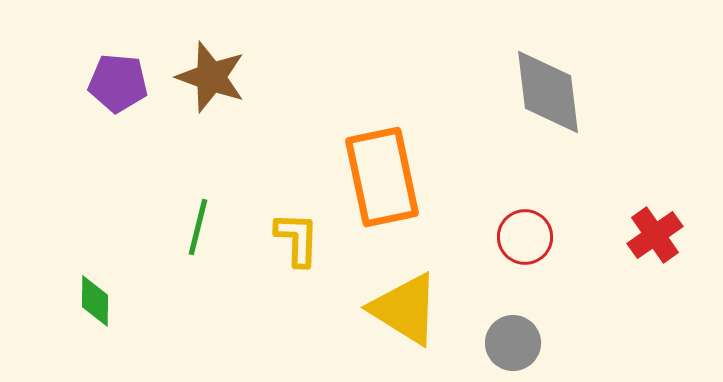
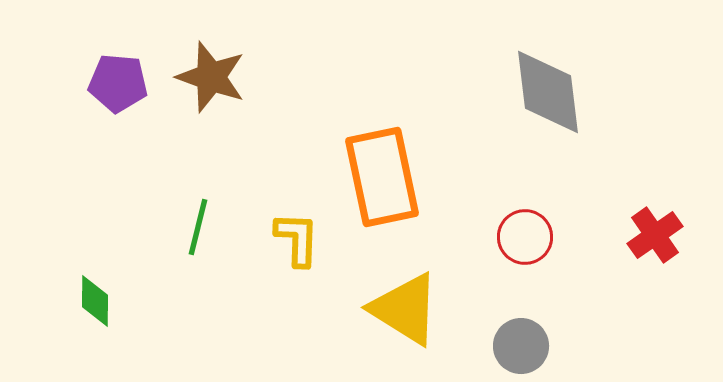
gray circle: moved 8 px right, 3 px down
